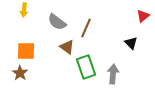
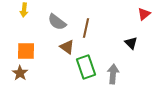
red triangle: moved 1 px right, 2 px up
brown line: rotated 12 degrees counterclockwise
